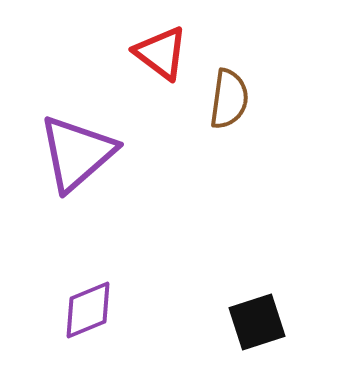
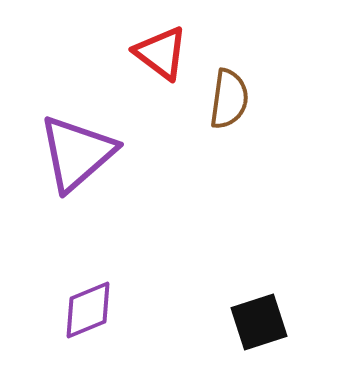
black square: moved 2 px right
